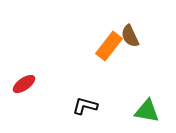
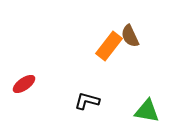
black L-shape: moved 2 px right, 5 px up
